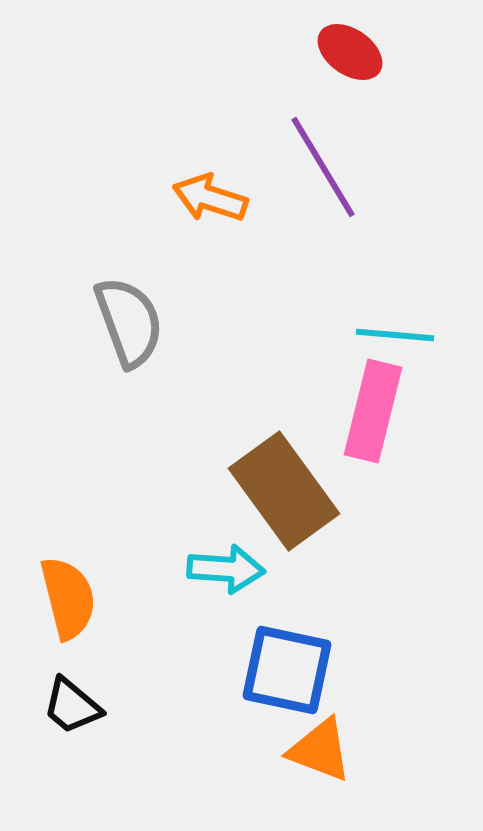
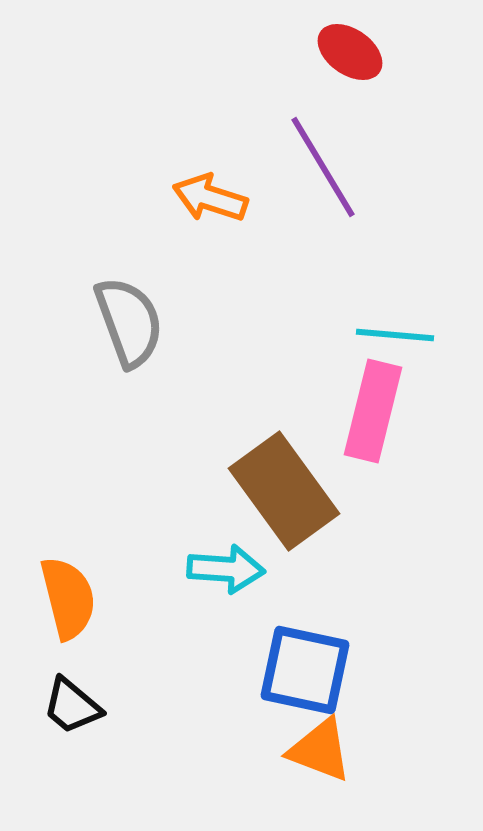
blue square: moved 18 px right
